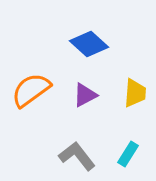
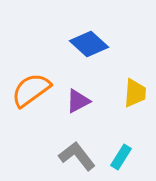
purple triangle: moved 7 px left, 6 px down
cyan rectangle: moved 7 px left, 3 px down
